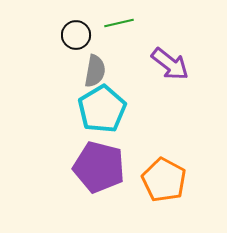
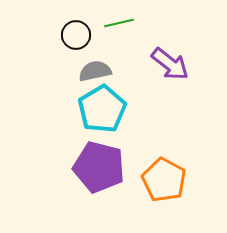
gray semicircle: rotated 112 degrees counterclockwise
